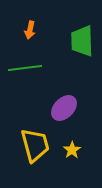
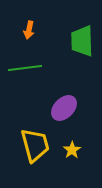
orange arrow: moved 1 px left
